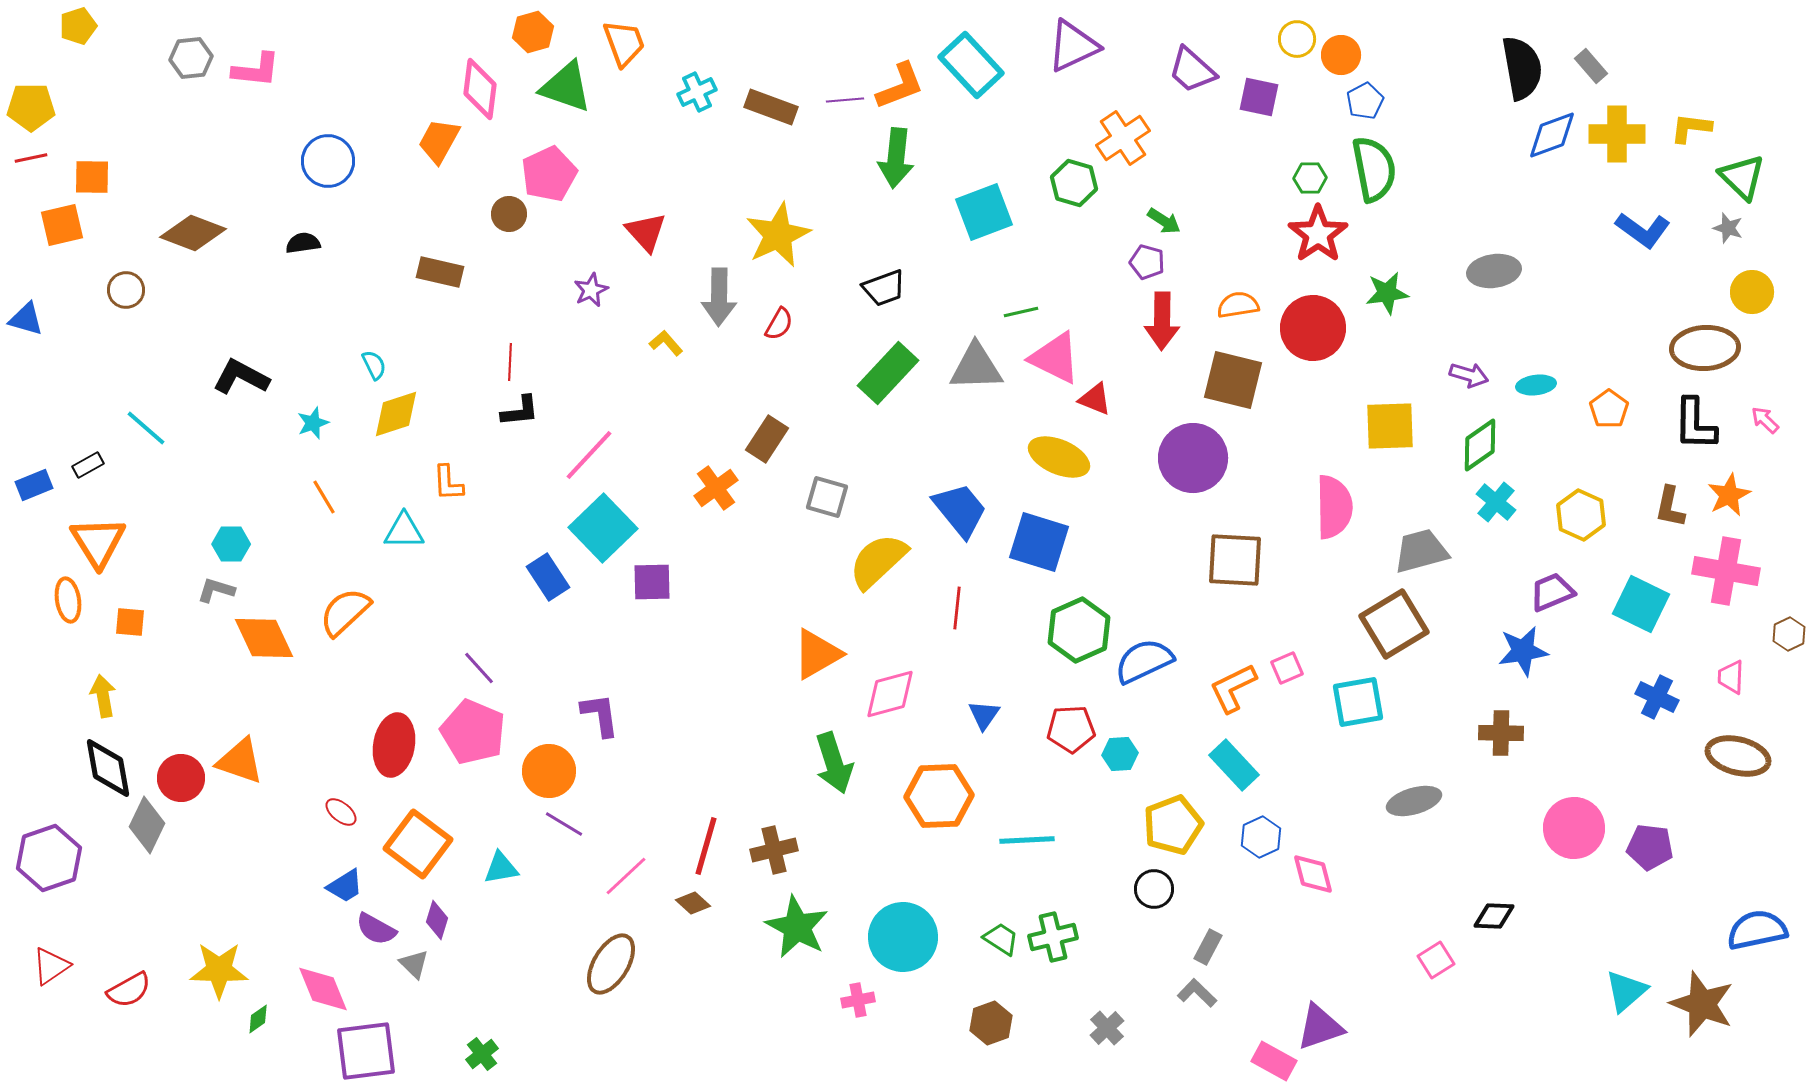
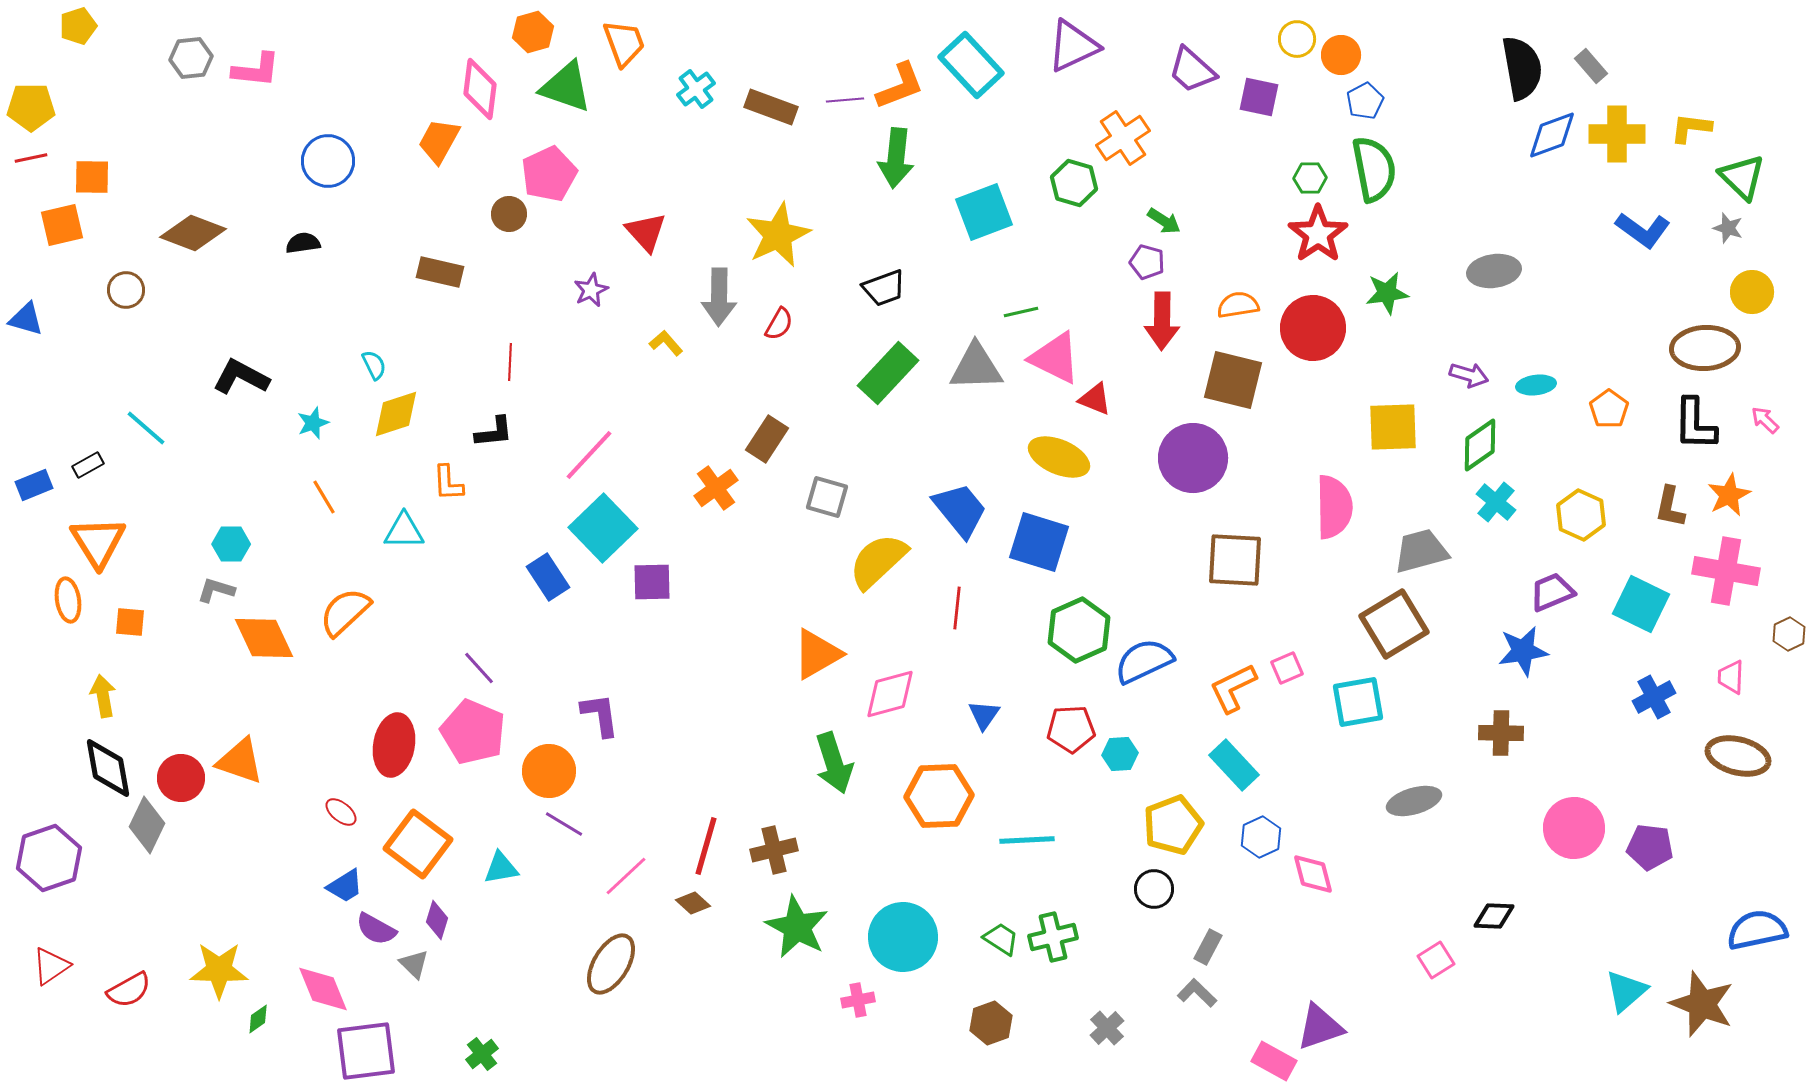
cyan cross at (697, 92): moved 1 px left, 3 px up; rotated 12 degrees counterclockwise
black L-shape at (520, 411): moved 26 px left, 21 px down
yellow square at (1390, 426): moved 3 px right, 1 px down
blue cross at (1657, 697): moved 3 px left; rotated 36 degrees clockwise
